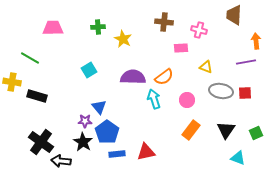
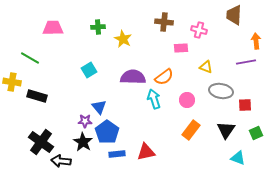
red square: moved 12 px down
